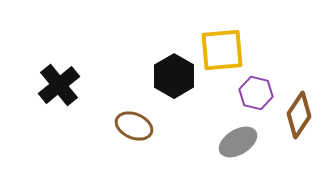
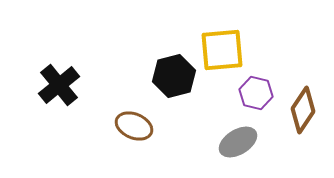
black hexagon: rotated 15 degrees clockwise
brown diamond: moved 4 px right, 5 px up
